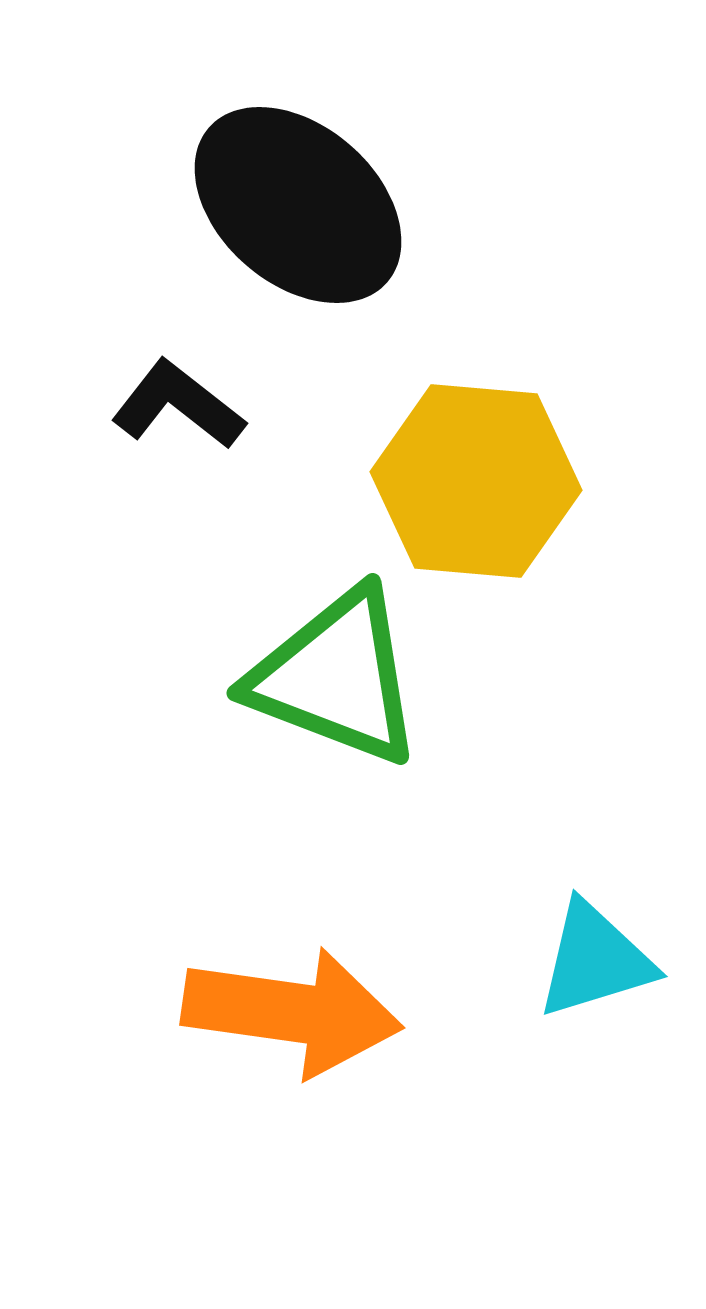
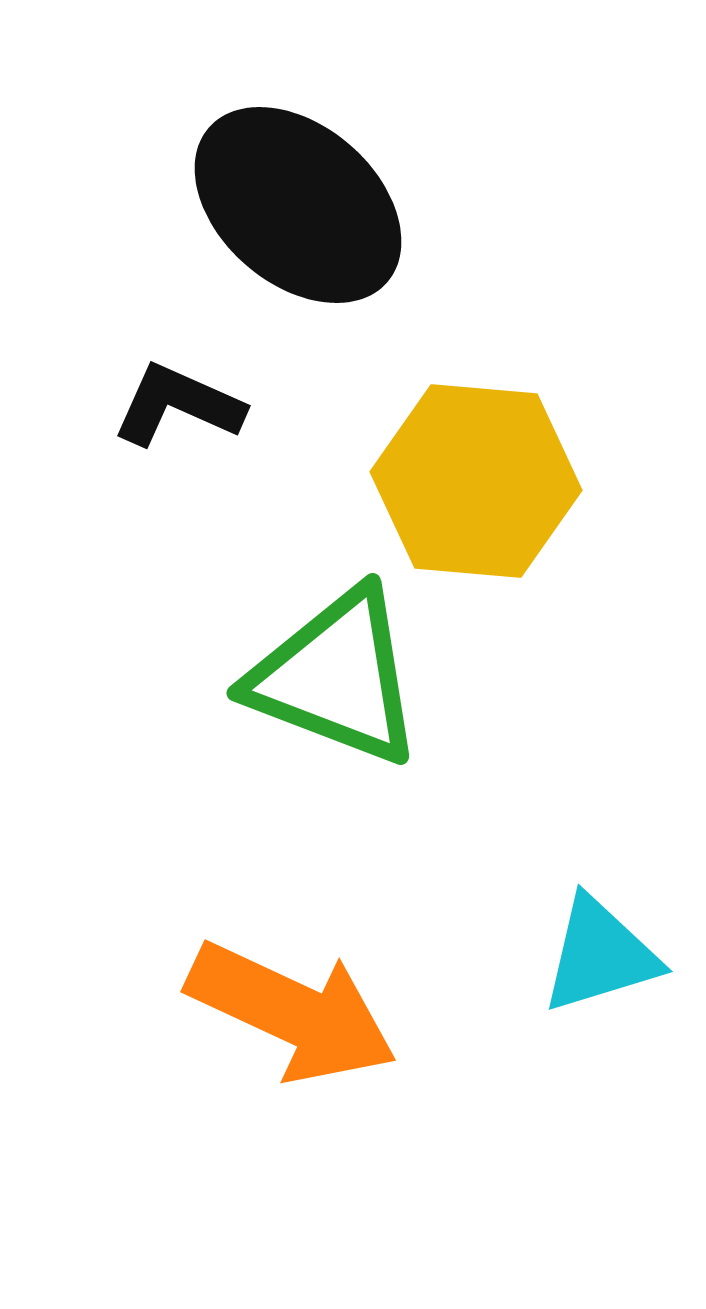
black L-shape: rotated 14 degrees counterclockwise
cyan triangle: moved 5 px right, 5 px up
orange arrow: rotated 17 degrees clockwise
